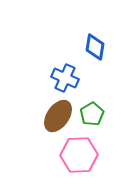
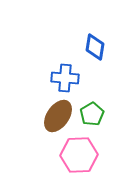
blue cross: rotated 20 degrees counterclockwise
